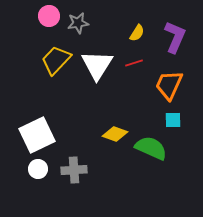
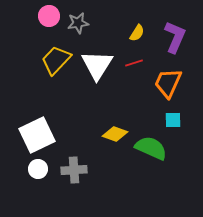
orange trapezoid: moved 1 px left, 2 px up
